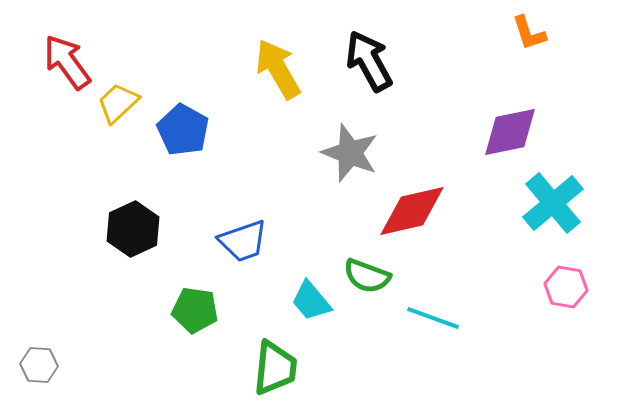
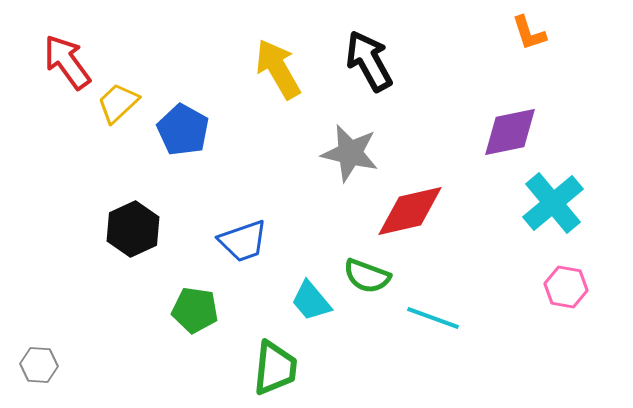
gray star: rotated 8 degrees counterclockwise
red diamond: moved 2 px left
